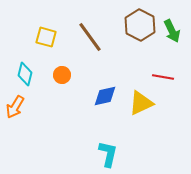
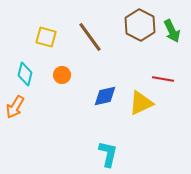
red line: moved 2 px down
